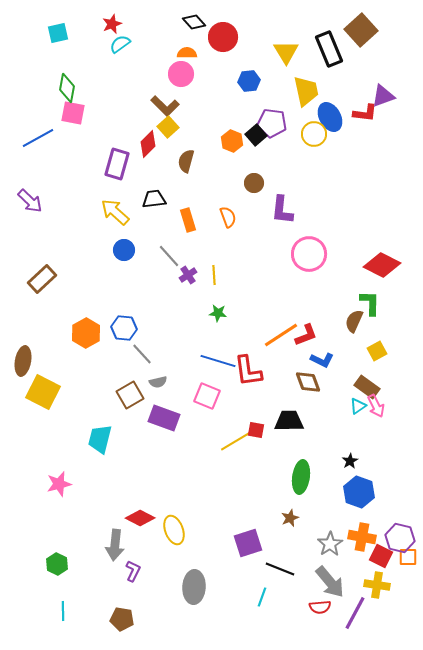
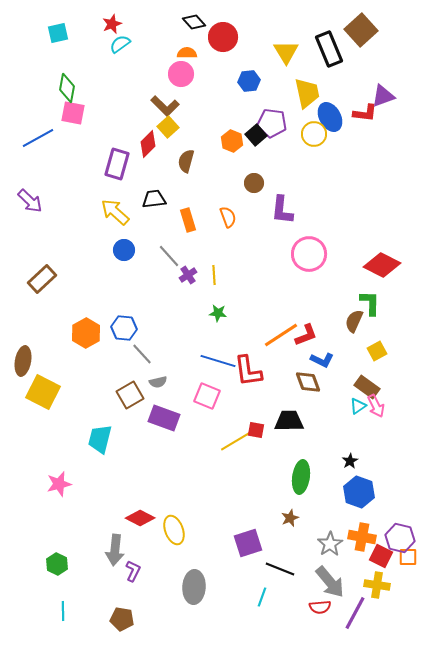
yellow trapezoid at (306, 91): moved 1 px right, 2 px down
gray arrow at (115, 545): moved 5 px down
